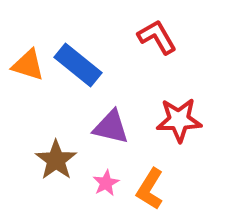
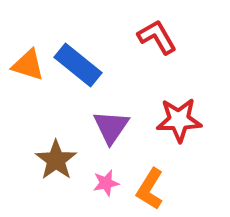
purple triangle: rotated 51 degrees clockwise
pink star: rotated 16 degrees clockwise
